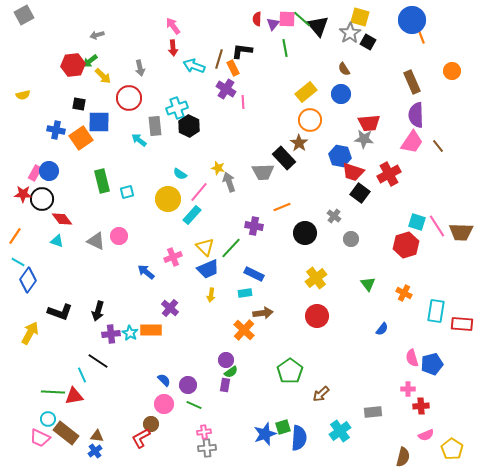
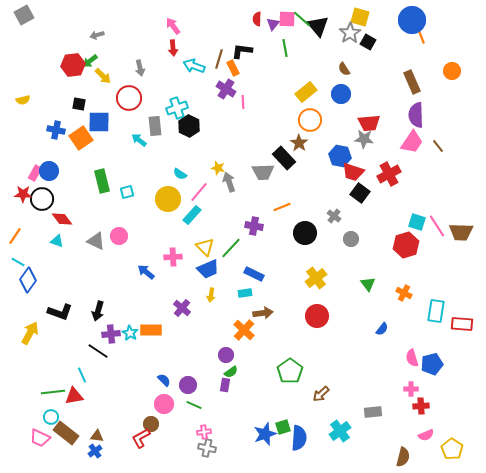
yellow semicircle at (23, 95): moved 5 px down
pink cross at (173, 257): rotated 18 degrees clockwise
purple cross at (170, 308): moved 12 px right
purple circle at (226, 360): moved 5 px up
black line at (98, 361): moved 10 px up
pink cross at (408, 389): moved 3 px right
green line at (53, 392): rotated 10 degrees counterclockwise
cyan circle at (48, 419): moved 3 px right, 2 px up
gray cross at (207, 448): rotated 18 degrees clockwise
